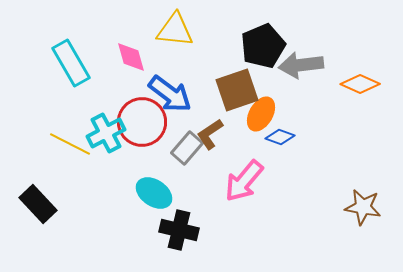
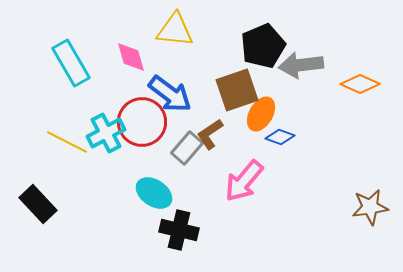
yellow line: moved 3 px left, 2 px up
brown star: moved 7 px right; rotated 18 degrees counterclockwise
